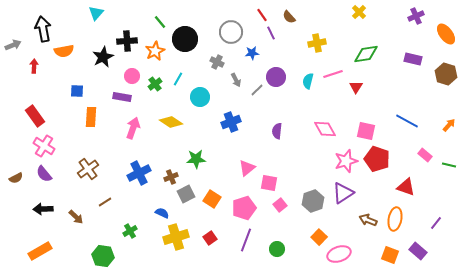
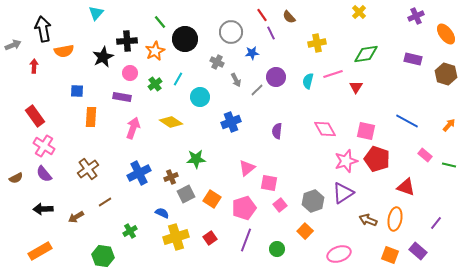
pink circle at (132, 76): moved 2 px left, 3 px up
brown arrow at (76, 217): rotated 105 degrees clockwise
orange square at (319, 237): moved 14 px left, 6 px up
